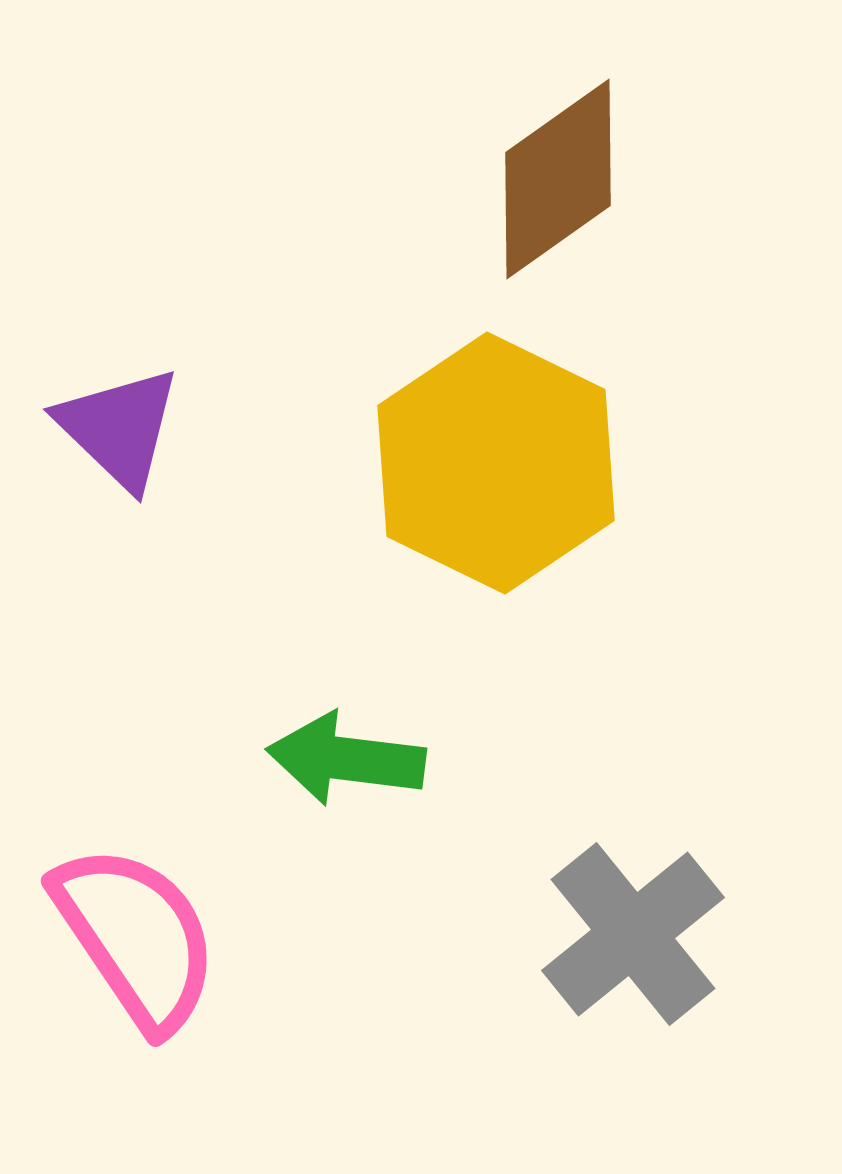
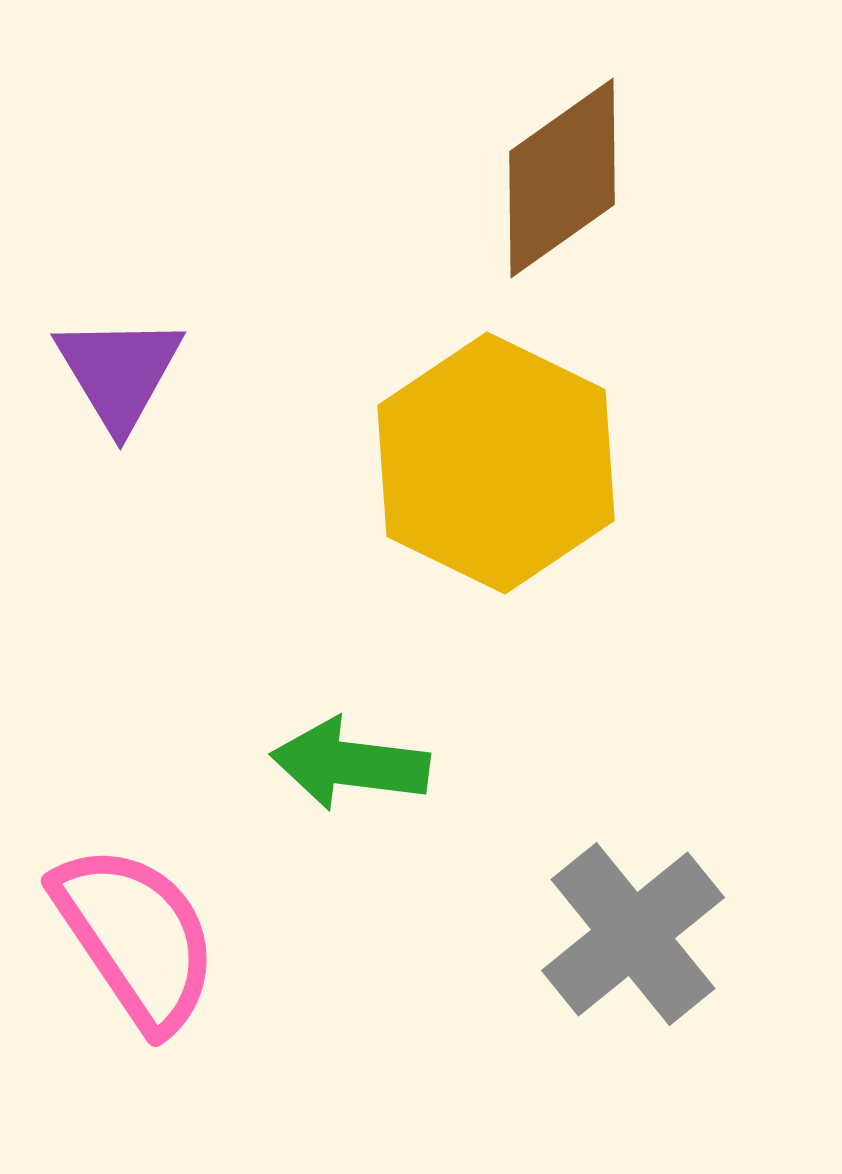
brown diamond: moved 4 px right, 1 px up
purple triangle: moved 56 px up; rotated 15 degrees clockwise
green arrow: moved 4 px right, 5 px down
